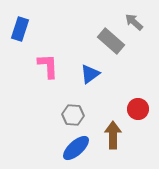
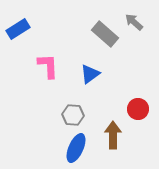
blue rectangle: moved 2 px left; rotated 40 degrees clockwise
gray rectangle: moved 6 px left, 7 px up
blue ellipse: rotated 24 degrees counterclockwise
